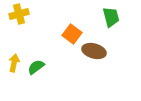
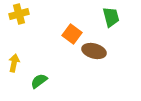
green semicircle: moved 3 px right, 14 px down
